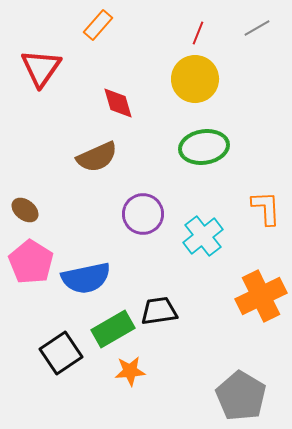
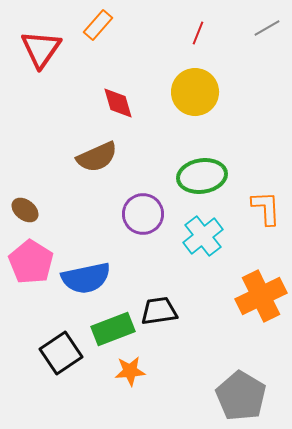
gray line: moved 10 px right
red triangle: moved 19 px up
yellow circle: moved 13 px down
green ellipse: moved 2 px left, 29 px down
green rectangle: rotated 9 degrees clockwise
